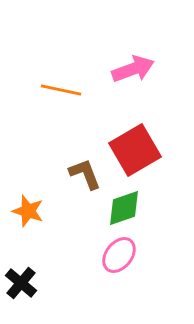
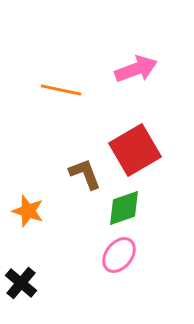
pink arrow: moved 3 px right
